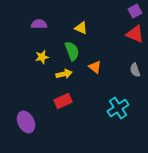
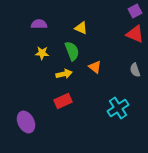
yellow star: moved 4 px up; rotated 16 degrees clockwise
